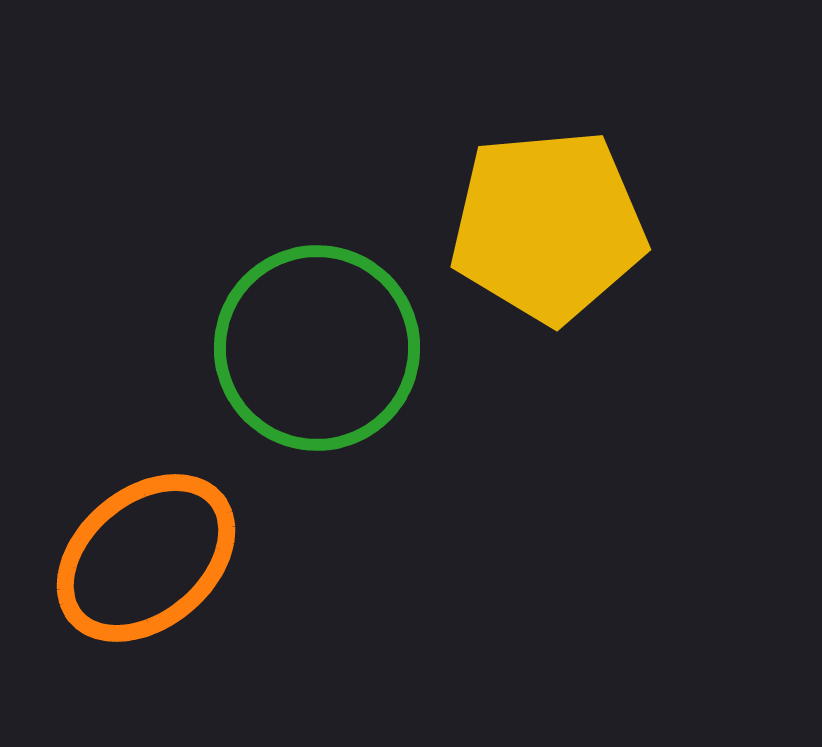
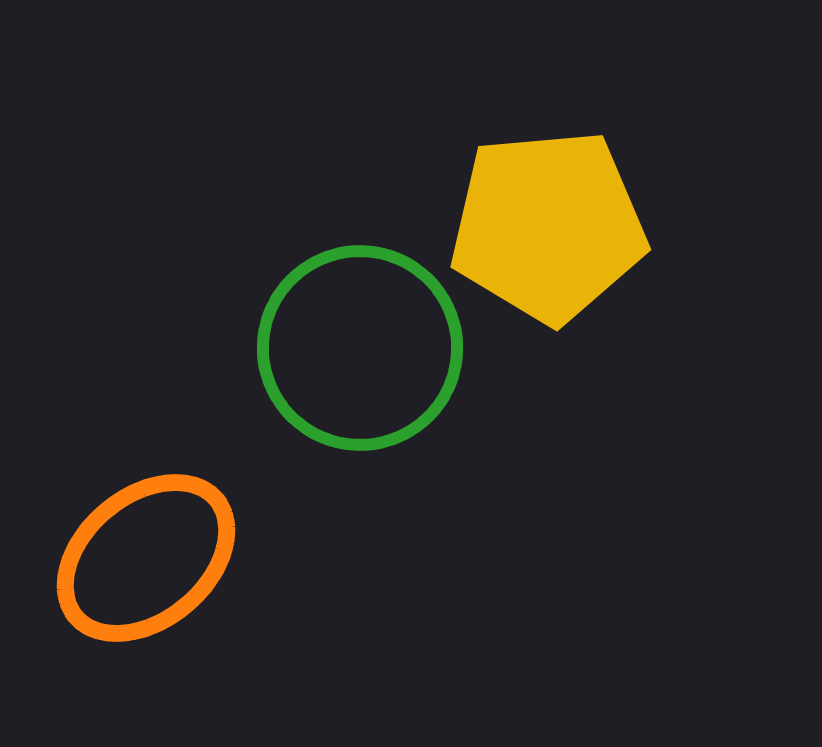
green circle: moved 43 px right
